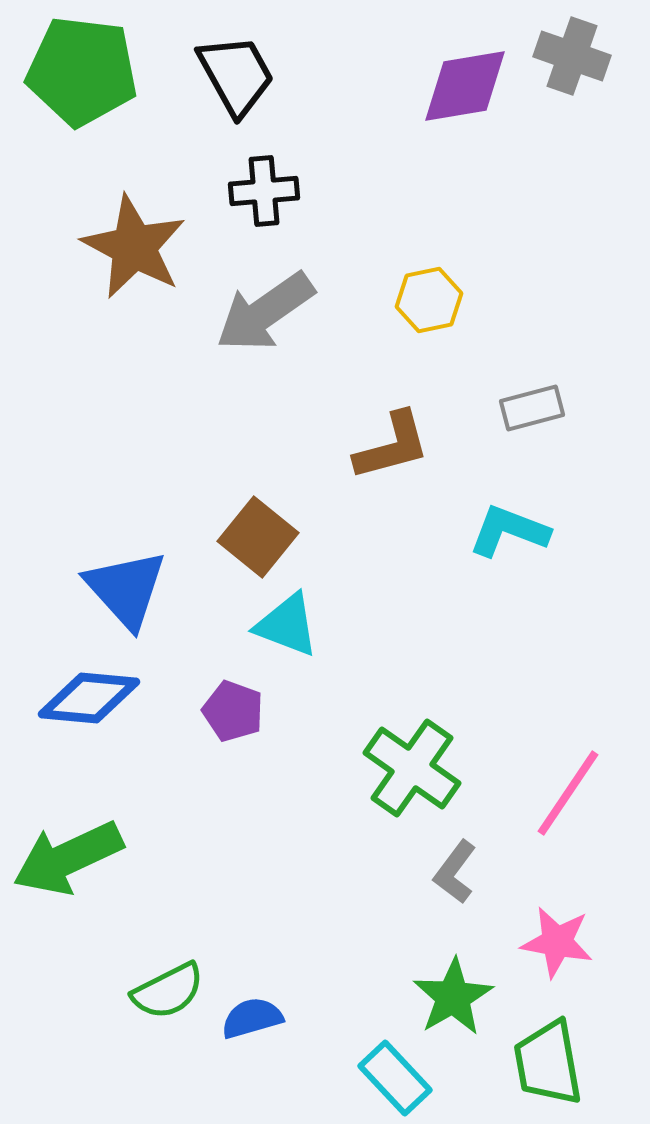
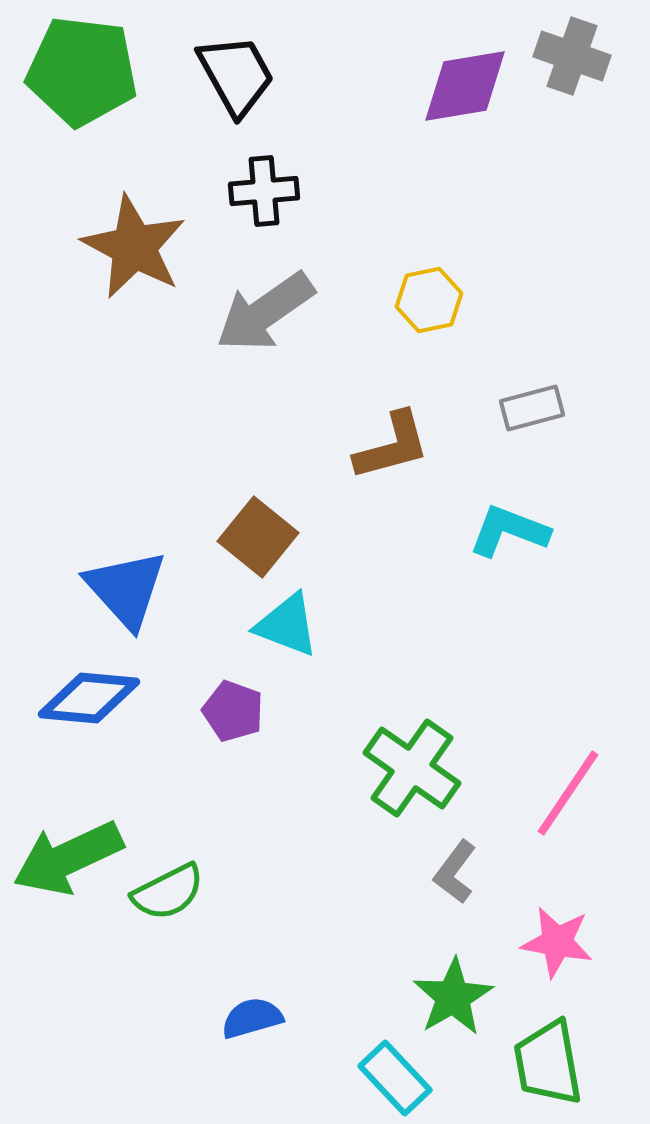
green semicircle: moved 99 px up
